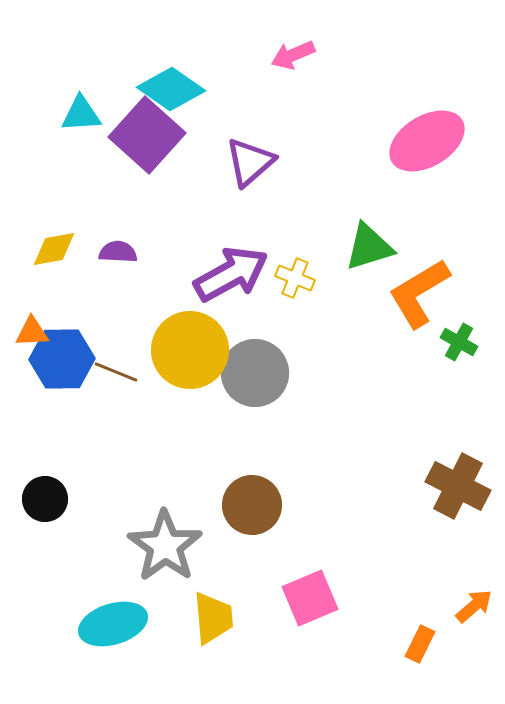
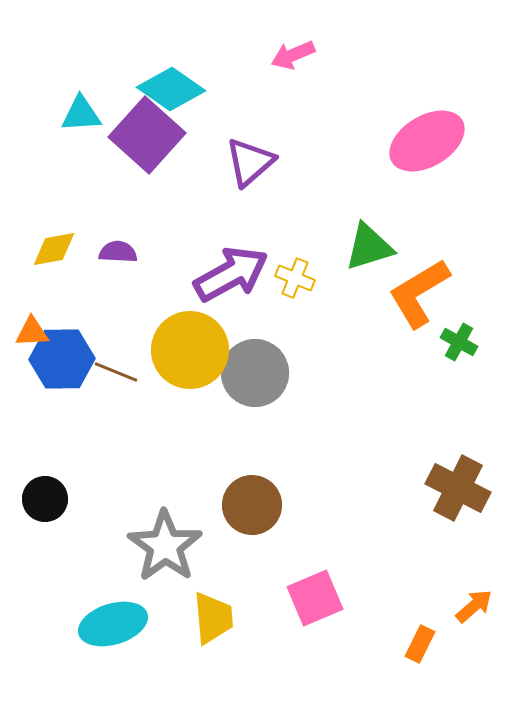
brown cross: moved 2 px down
pink square: moved 5 px right
